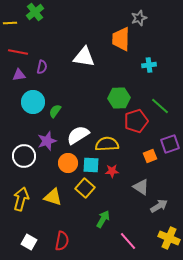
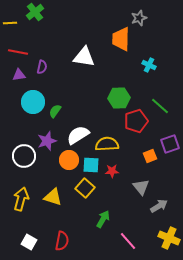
cyan cross: rotated 32 degrees clockwise
orange circle: moved 1 px right, 3 px up
gray triangle: rotated 18 degrees clockwise
